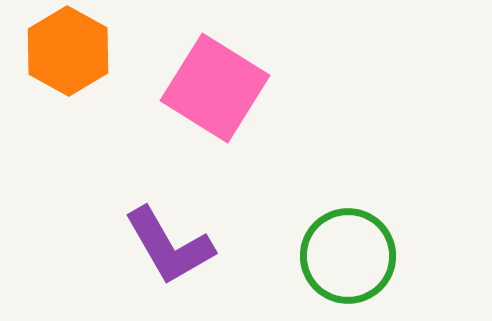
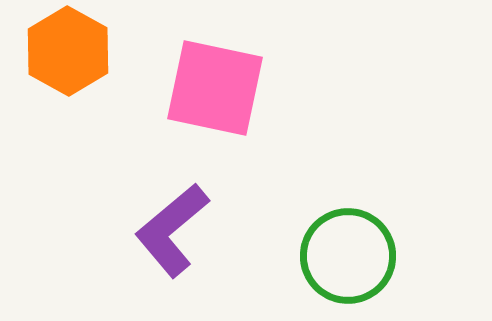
pink square: rotated 20 degrees counterclockwise
purple L-shape: moved 3 px right, 16 px up; rotated 80 degrees clockwise
